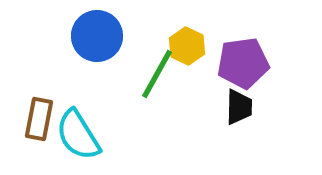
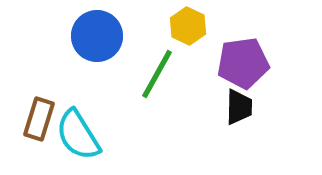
yellow hexagon: moved 1 px right, 20 px up
brown rectangle: rotated 6 degrees clockwise
